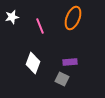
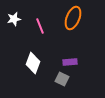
white star: moved 2 px right, 2 px down
